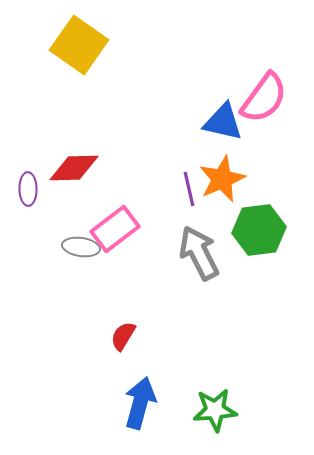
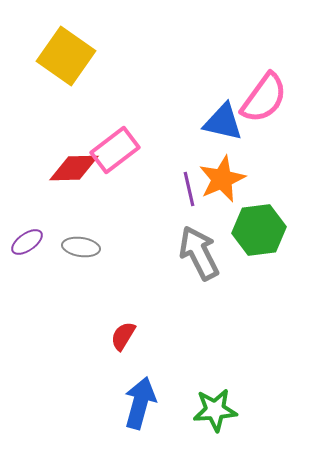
yellow square: moved 13 px left, 11 px down
purple ellipse: moved 1 px left, 53 px down; rotated 56 degrees clockwise
pink rectangle: moved 79 px up
